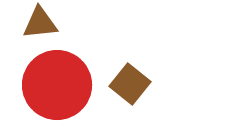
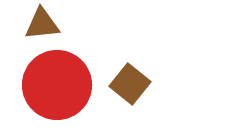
brown triangle: moved 2 px right, 1 px down
